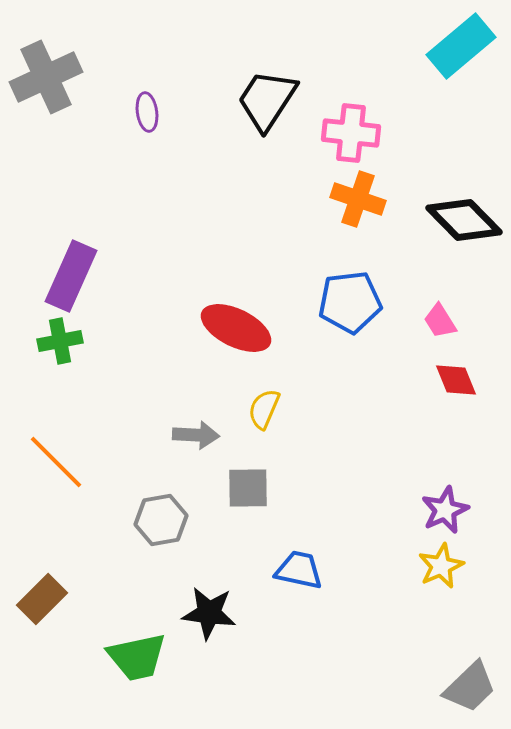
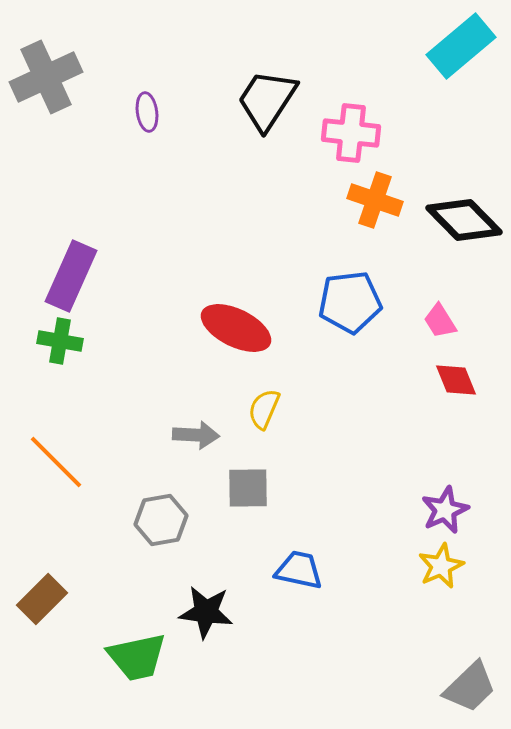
orange cross: moved 17 px right, 1 px down
green cross: rotated 21 degrees clockwise
black star: moved 3 px left, 1 px up
